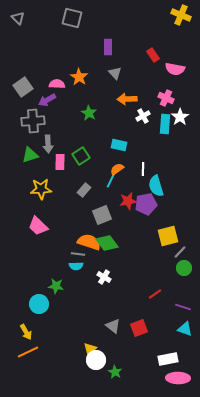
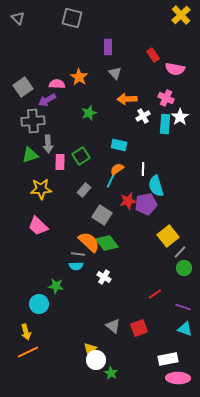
yellow cross at (181, 15): rotated 24 degrees clockwise
green star at (89, 113): rotated 21 degrees clockwise
gray square at (102, 215): rotated 36 degrees counterclockwise
yellow square at (168, 236): rotated 25 degrees counterclockwise
orange semicircle at (89, 242): rotated 25 degrees clockwise
yellow arrow at (26, 332): rotated 14 degrees clockwise
green star at (115, 372): moved 4 px left, 1 px down
